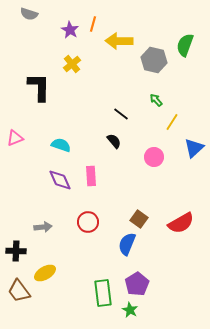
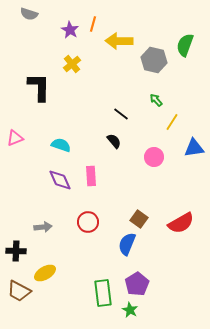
blue triangle: rotated 35 degrees clockwise
brown trapezoid: rotated 25 degrees counterclockwise
